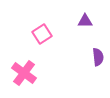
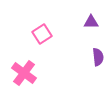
purple triangle: moved 6 px right, 1 px down
